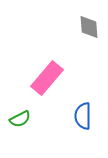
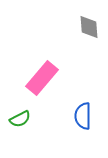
pink rectangle: moved 5 px left
